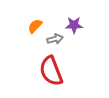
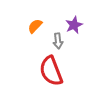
purple star: rotated 24 degrees counterclockwise
gray arrow: moved 3 px right, 2 px down; rotated 98 degrees clockwise
